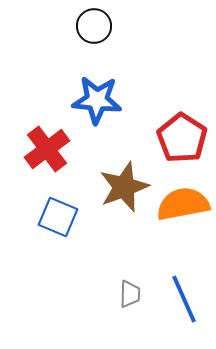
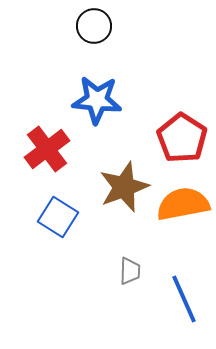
blue square: rotated 9 degrees clockwise
gray trapezoid: moved 23 px up
